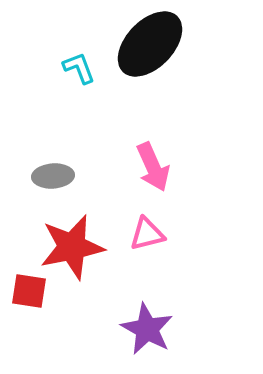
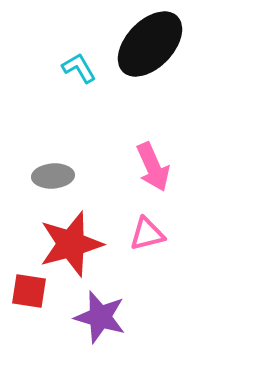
cyan L-shape: rotated 9 degrees counterclockwise
red star: moved 1 px left, 3 px up; rotated 4 degrees counterclockwise
purple star: moved 47 px left, 12 px up; rotated 12 degrees counterclockwise
